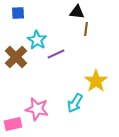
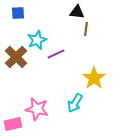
cyan star: rotated 18 degrees clockwise
yellow star: moved 2 px left, 3 px up
